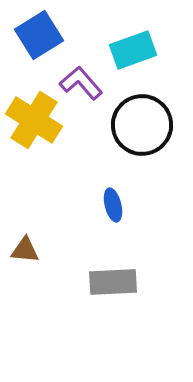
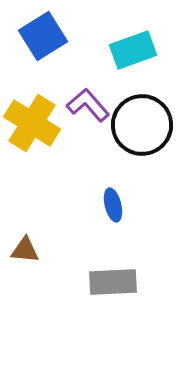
blue square: moved 4 px right, 1 px down
purple L-shape: moved 7 px right, 22 px down
yellow cross: moved 2 px left, 3 px down
